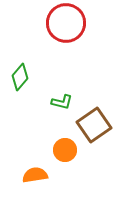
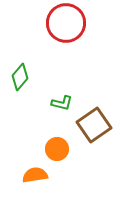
green L-shape: moved 1 px down
orange circle: moved 8 px left, 1 px up
